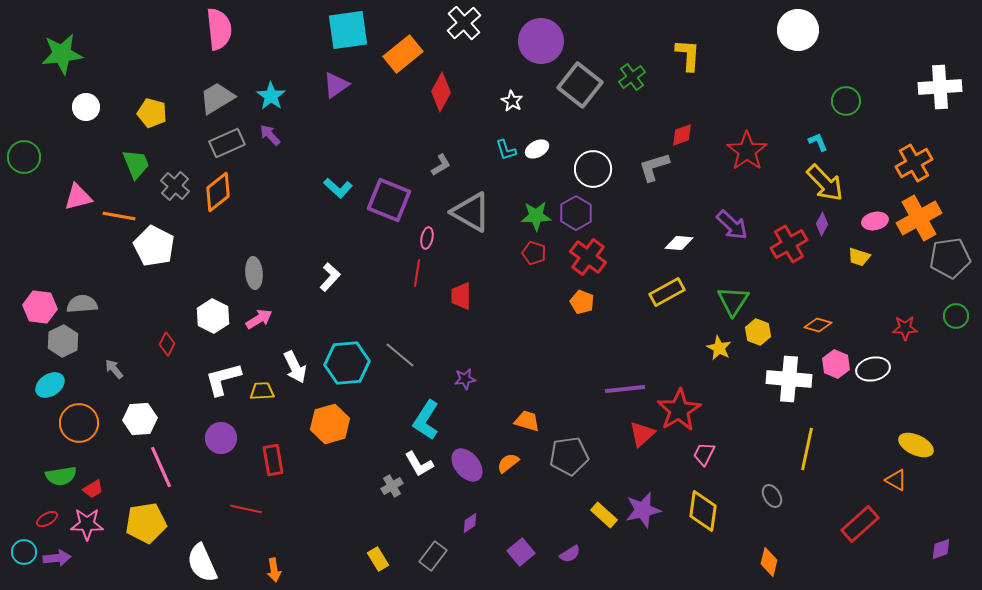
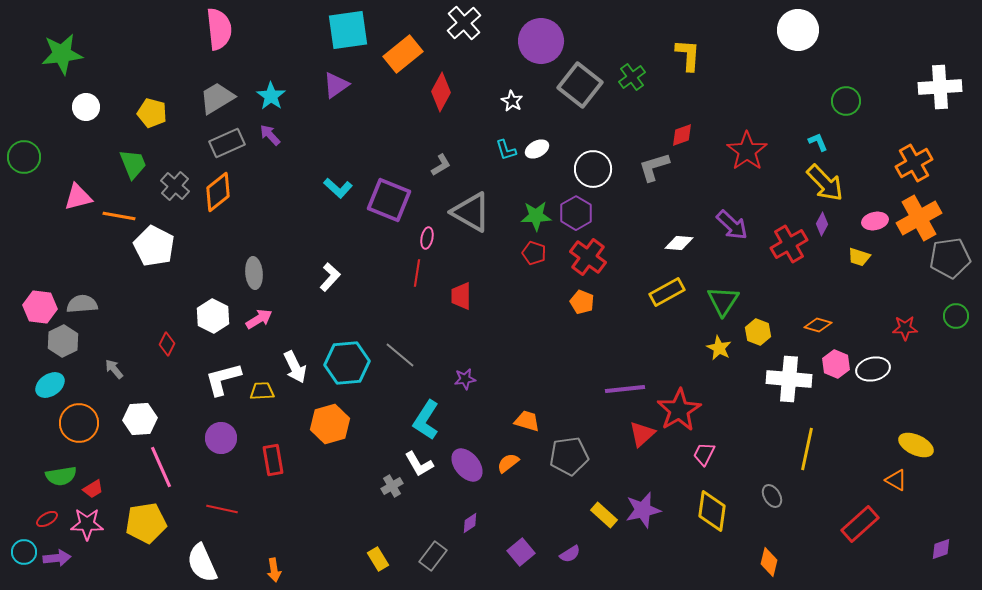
green trapezoid at (136, 164): moved 3 px left
green triangle at (733, 301): moved 10 px left
red line at (246, 509): moved 24 px left
yellow diamond at (703, 511): moved 9 px right
